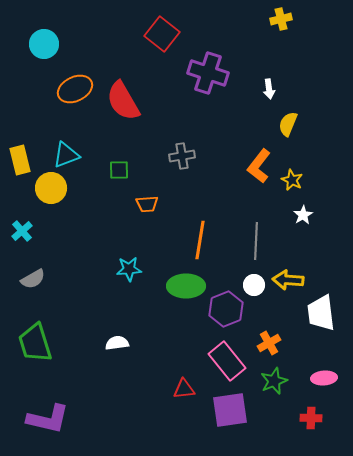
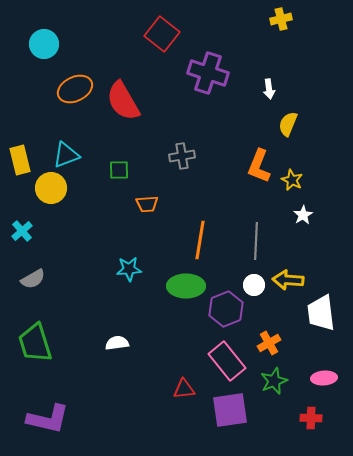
orange L-shape: rotated 16 degrees counterclockwise
